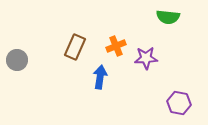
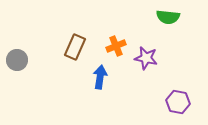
purple star: rotated 15 degrees clockwise
purple hexagon: moved 1 px left, 1 px up
